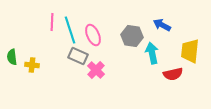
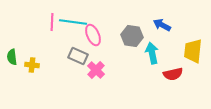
cyan line: moved 3 px right, 8 px up; rotated 64 degrees counterclockwise
yellow trapezoid: moved 3 px right
